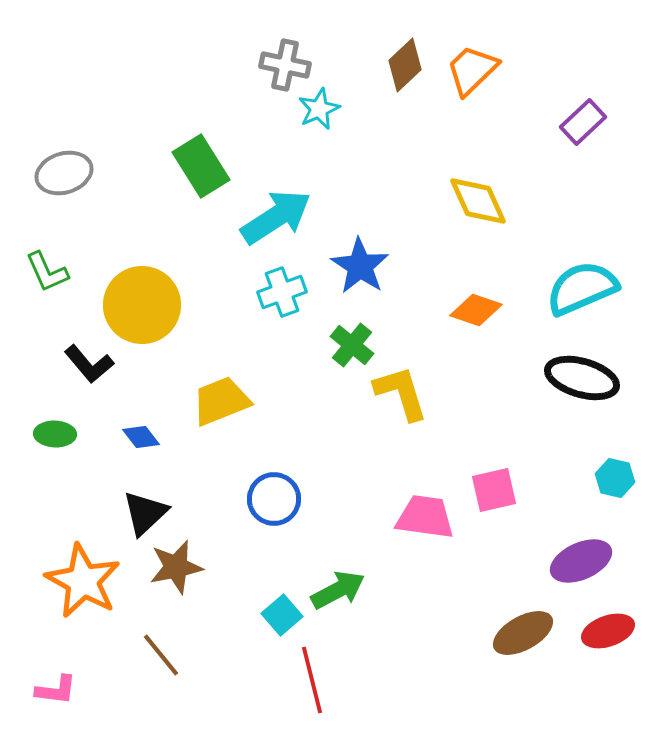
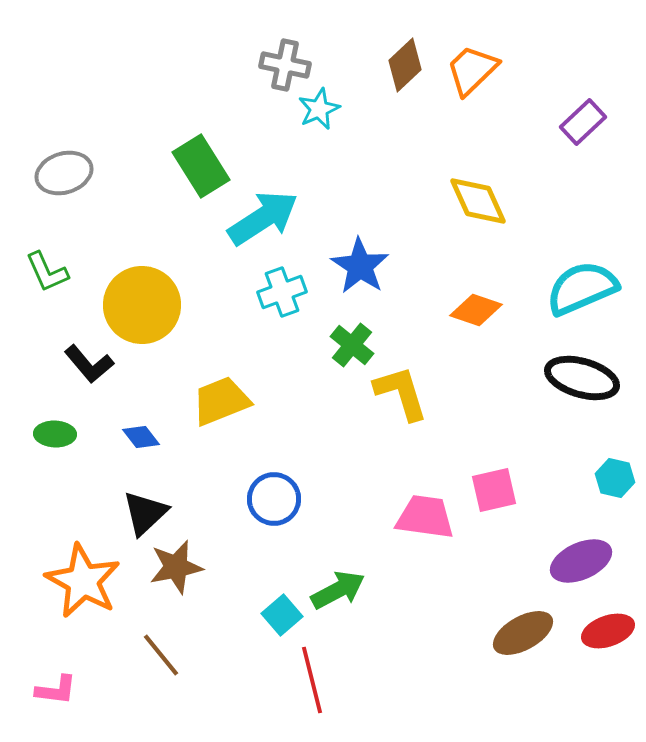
cyan arrow: moved 13 px left, 1 px down
